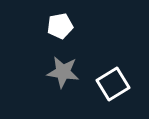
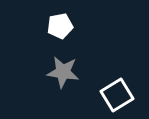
white square: moved 4 px right, 11 px down
